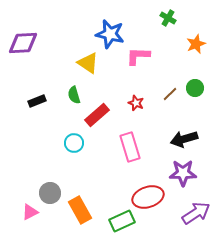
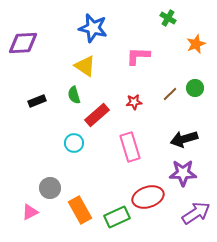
blue star: moved 17 px left, 6 px up
yellow triangle: moved 3 px left, 3 px down
red star: moved 2 px left, 1 px up; rotated 28 degrees counterclockwise
gray circle: moved 5 px up
green rectangle: moved 5 px left, 4 px up
